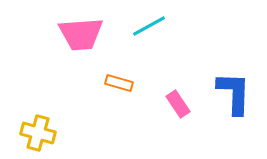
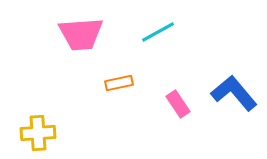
cyan line: moved 9 px right, 6 px down
orange rectangle: rotated 28 degrees counterclockwise
blue L-shape: rotated 42 degrees counterclockwise
yellow cross: rotated 20 degrees counterclockwise
